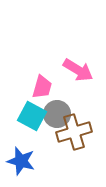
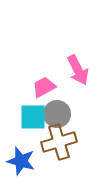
pink arrow: rotated 32 degrees clockwise
pink trapezoid: moved 2 px right; rotated 135 degrees counterclockwise
cyan square: moved 1 px right, 1 px down; rotated 28 degrees counterclockwise
brown cross: moved 15 px left, 10 px down
